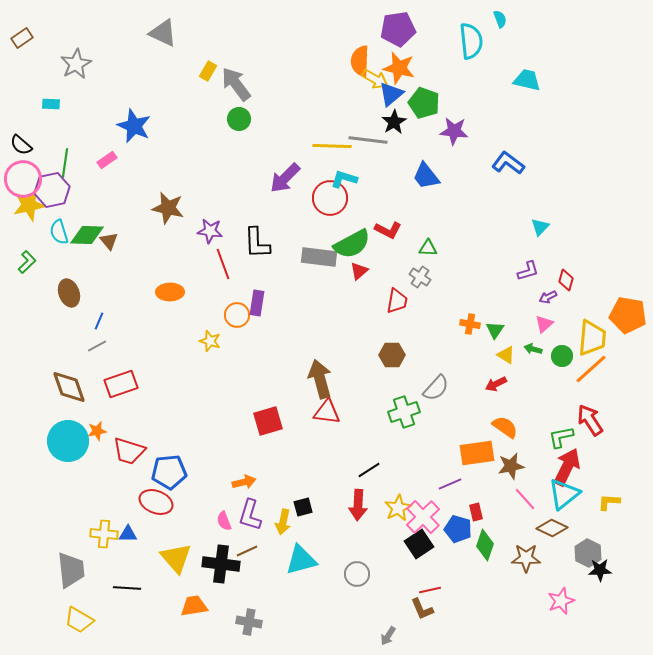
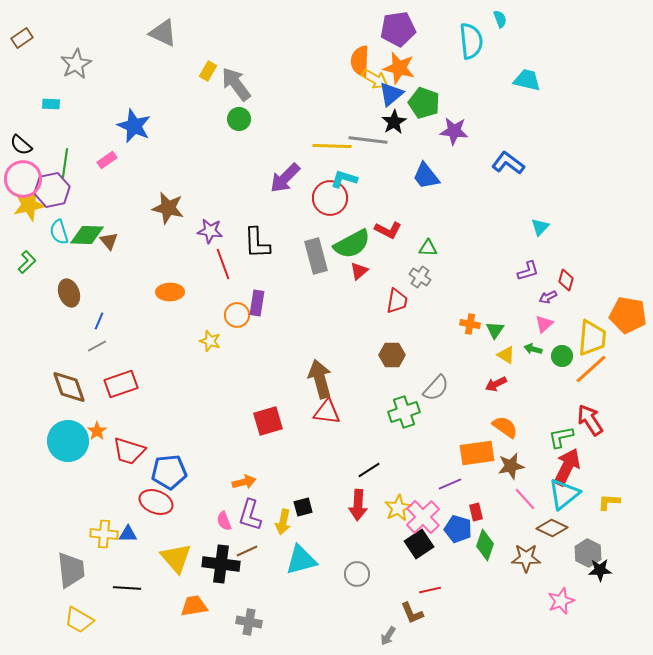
gray rectangle at (319, 257): moved 3 px left, 1 px up; rotated 68 degrees clockwise
orange star at (97, 431): rotated 24 degrees counterclockwise
brown L-shape at (422, 609): moved 10 px left, 4 px down
